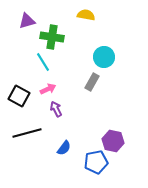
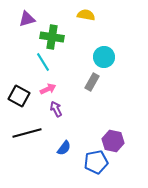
purple triangle: moved 2 px up
